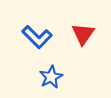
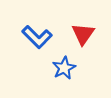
blue star: moved 13 px right, 9 px up
